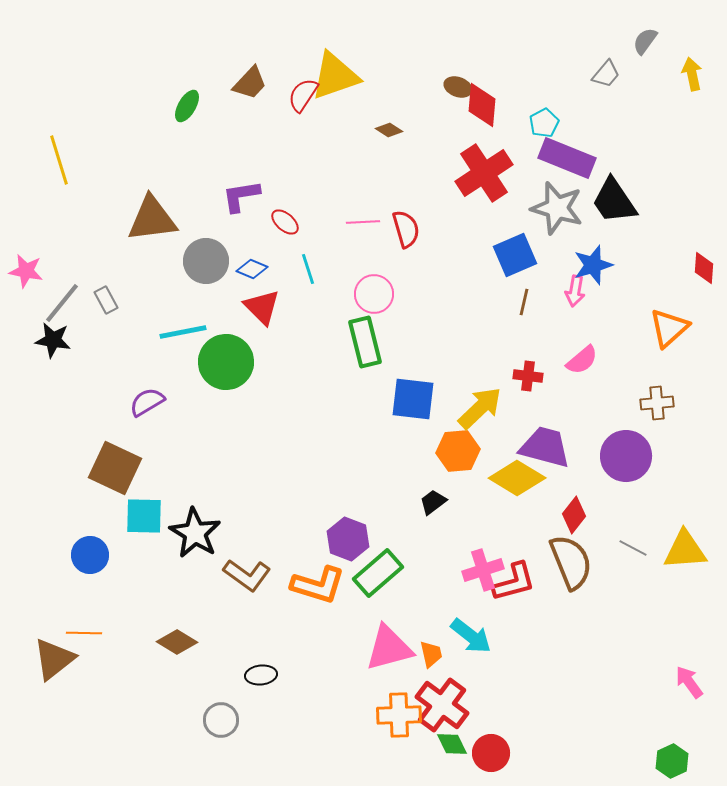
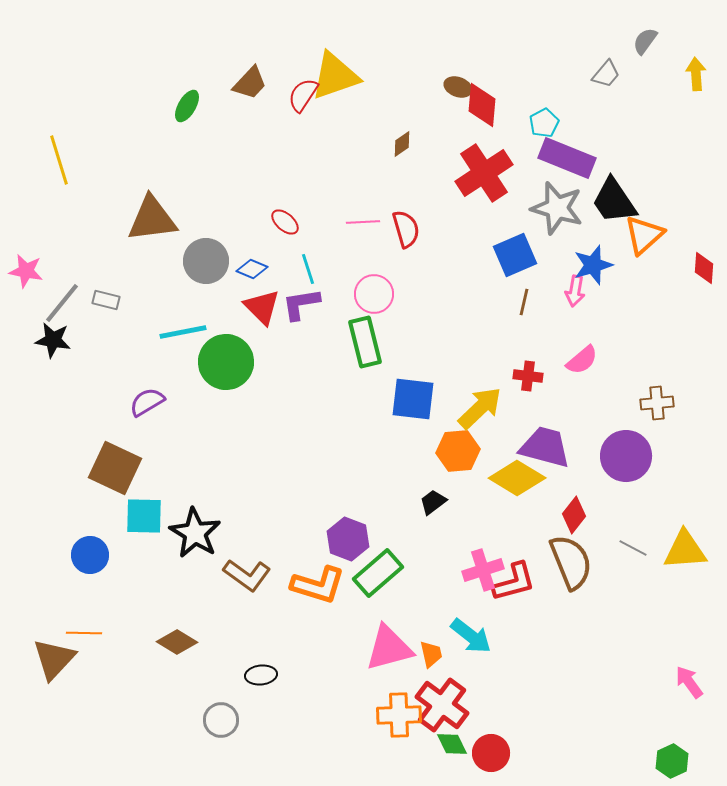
yellow arrow at (692, 74): moved 4 px right; rotated 8 degrees clockwise
brown diamond at (389, 130): moved 13 px right, 14 px down; rotated 68 degrees counterclockwise
purple L-shape at (241, 196): moved 60 px right, 108 px down
gray rectangle at (106, 300): rotated 48 degrees counterclockwise
orange triangle at (669, 328): moved 25 px left, 93 px up
brown triangle at (54, 659): rotated 9 degrees counterclockwise
